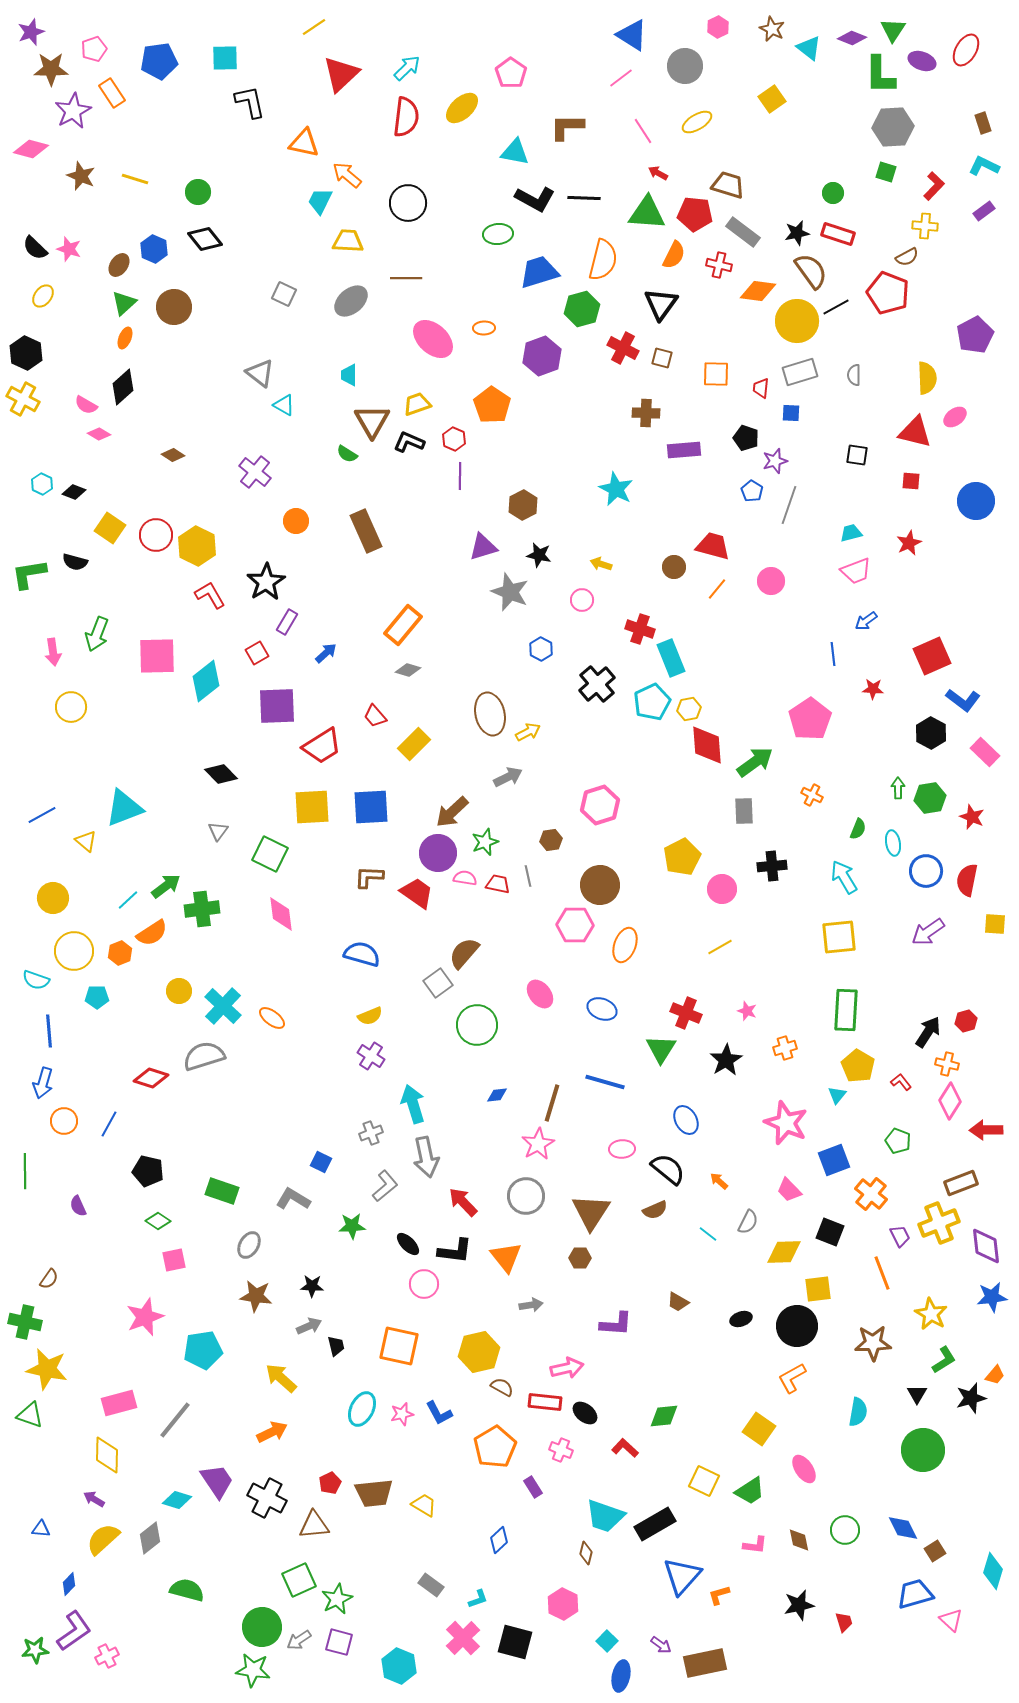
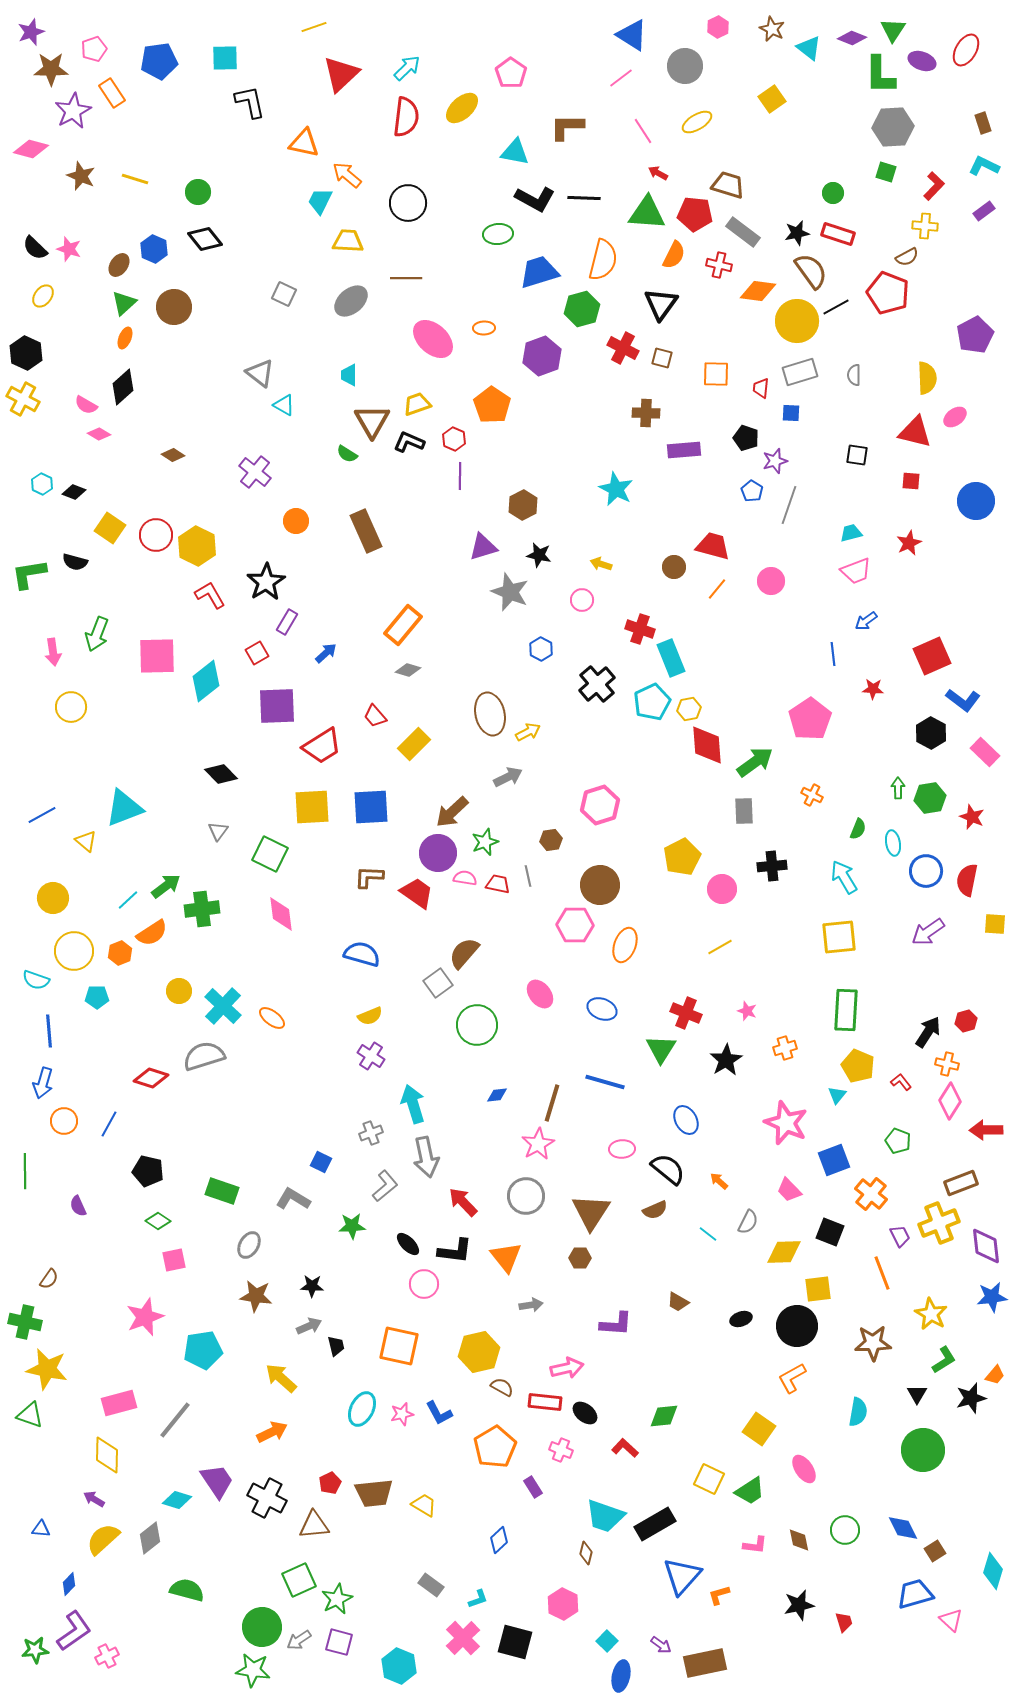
yellow line at (314, 27): rotated 15 degrees clockwise
yellow pentagon at (858, 1066): rotated 8 degrees counterclockwise
yellow square at (704, 1481): moved 5 px right, 2 px up
